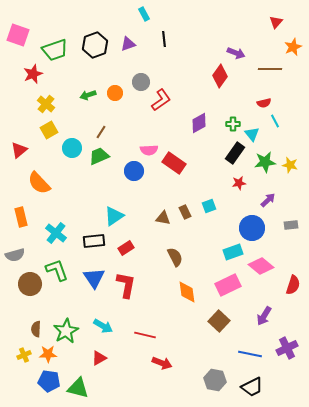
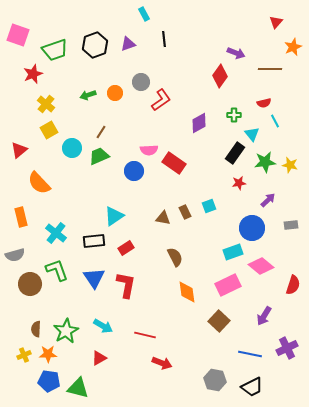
green cross at (233, 124): moved 1 px right, 9 px up
